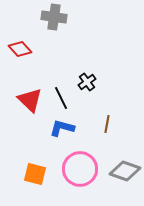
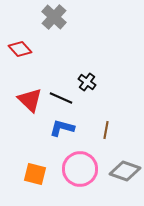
gray cross: rotated 35 degrees clockwise
black cross: rotated 18 degrees counterclockwise
black line: rotated 40 degrees counterclockwise
brown line: moved 1 px left, 6 px down
